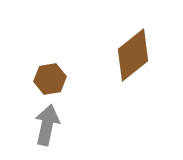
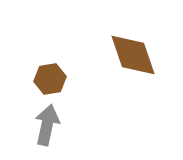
brown diamond: rotated 70 degrees counterclockwise
